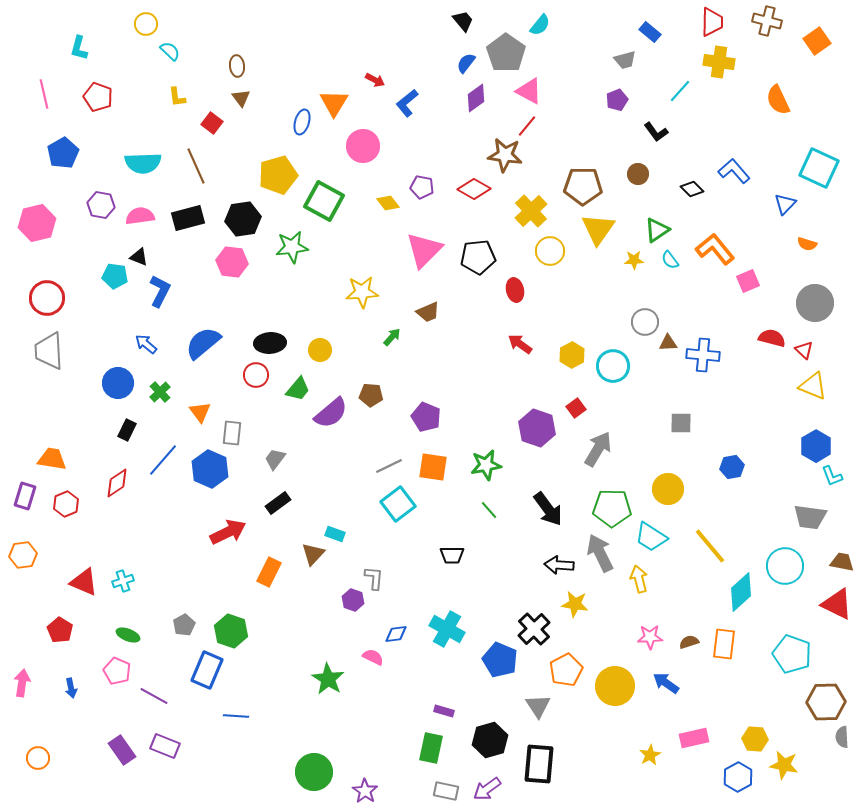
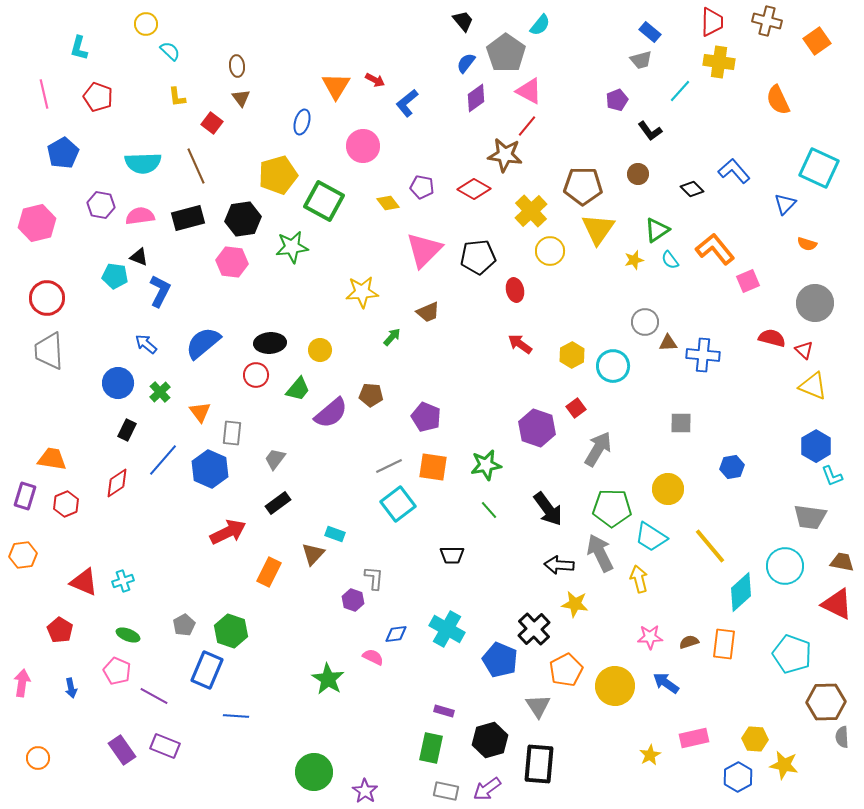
gray trapezoid at (625, 60): moved 16 px right
orange triangle at (334, 103): moved 2 px right, 17 px up
black L-shape at (656, 132): moved 6 px left, 1 px up
yellow star at (634, 260): rotated 12 degrees counterclockwise
